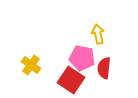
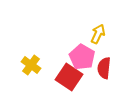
yellow arrow: rotated 36 degrees clockwise
pink pentagon: moved 1 px up; rotated 20 degrees clockwise
red square: moved 2 px left, 3 px up
